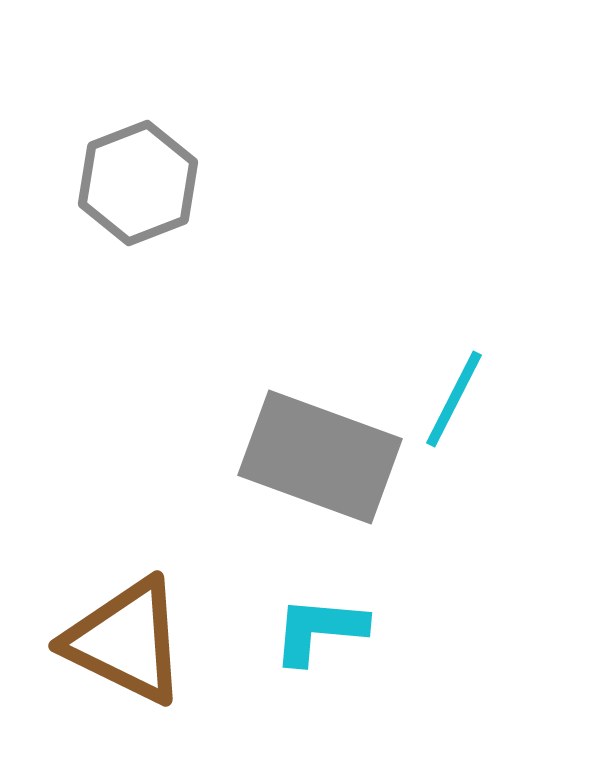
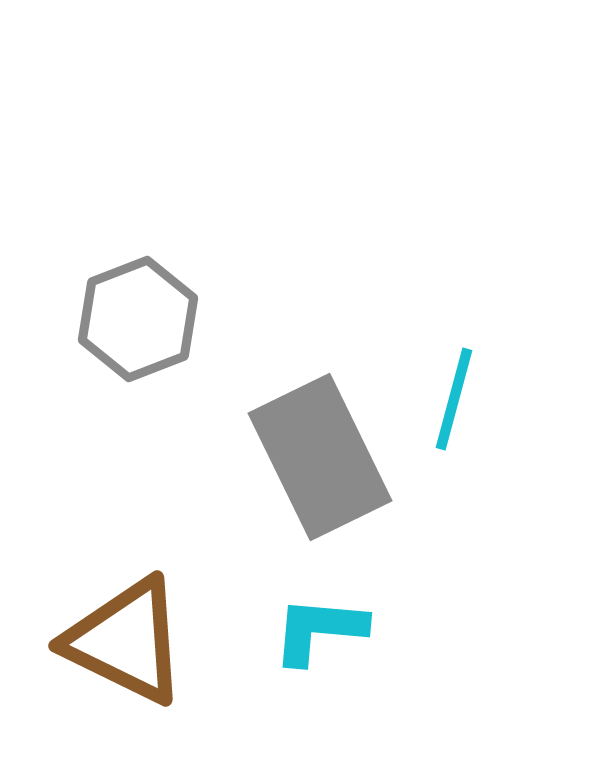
gray hexagon: moved 136 px down
cyan line: rotated 12 degrees counterclockwise
gray rectangle: rotated 44 degrees clockwise
